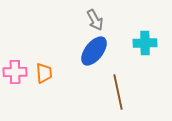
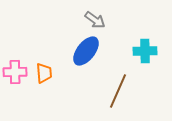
gray arrow: rotated 25 degrees counterclockwise
cyan cross: moved 8 px down
blue ellipse: moved 8 px left
brown line: moved 1 px up; rotated 36 degrees clockwise
